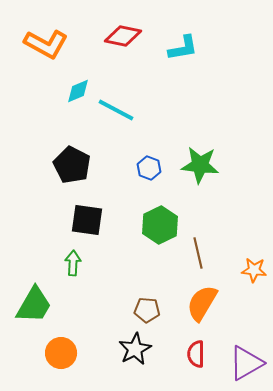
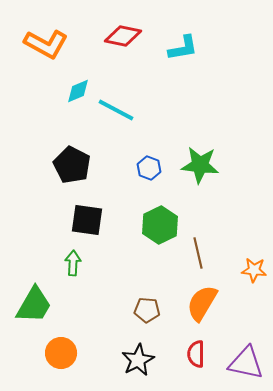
black star: moved 3 px right, 11 px down
purple triangle: rotated 42 degrees clockwise
